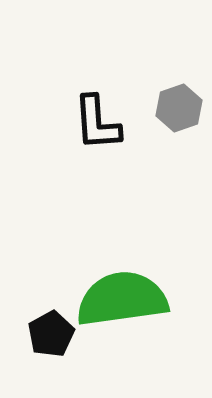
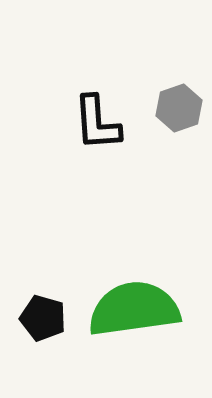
green semicircle: moved 12 px right, 10 px down
black pentagon: moved 8 px left, 16 px up; rotated 27 degrees counterclockwise
